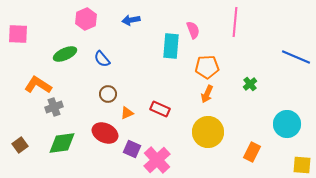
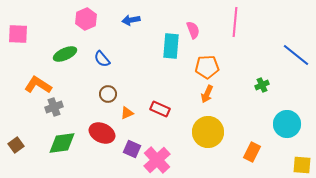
blue line: moved 2 px up; rotated 16 degrees clockwise
green cross: moved 12 px right, 1 px down; rotated 16 degrees clockwise
red ellipse: moved 3 px left
brown square: moved 4 px left
